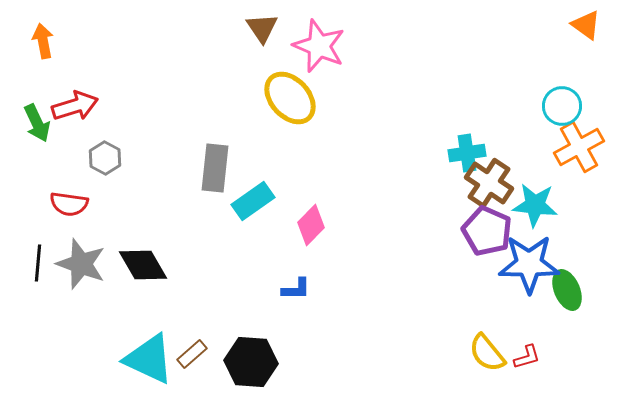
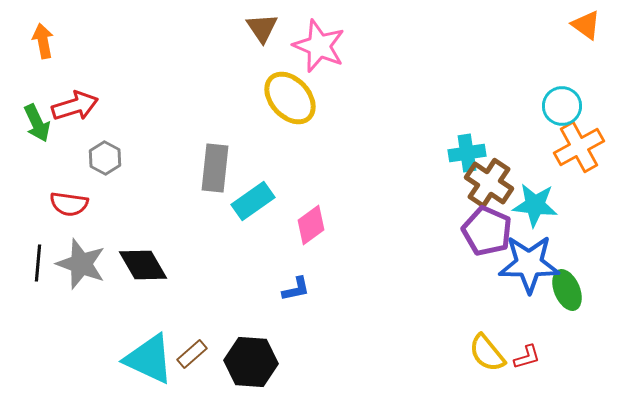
pink diamond: rotated 9 degrees clockwise
blue L-shape: rotated 12 degrees counterclockwise
